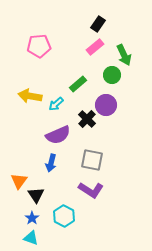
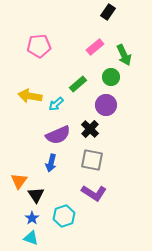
black rectangle: moved 10 px right, 12 px up
green circle: moved 1 px left, 2 px down
black cross: moved 3 px right, 10 px down
purple L-shape: moved 3 px right, 3 px down
cyan hexagon: rotated 15 degrees clockwise
